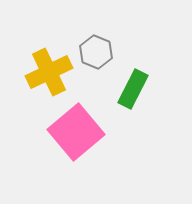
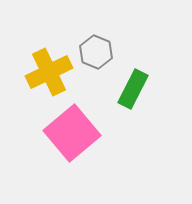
pink square: moved 4 px left, 1 px down
